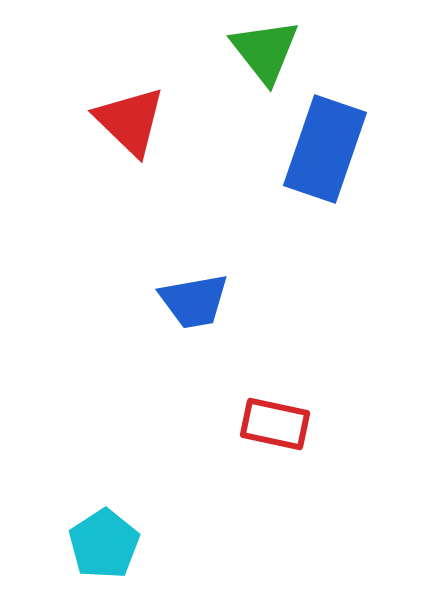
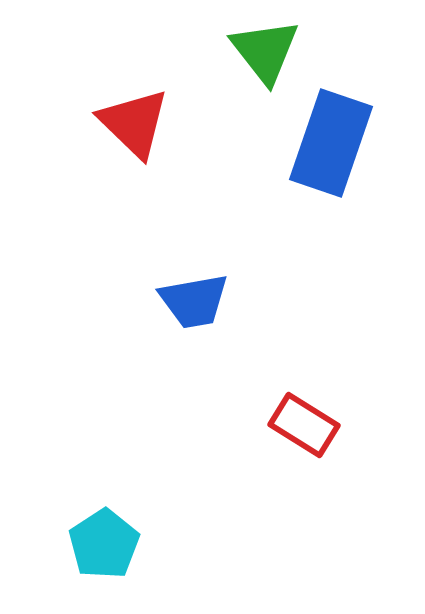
red triangle: moved 4 px right, 2 px down
blue rectangle: moved 6 px right, 6 px up
red rectangle: moved 29 px right, 1 px down; rotated 20 degrees clockwise
